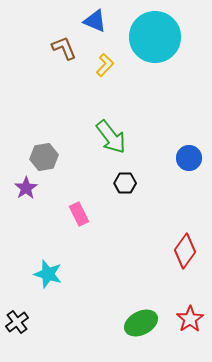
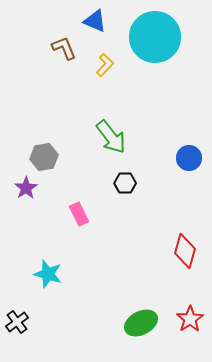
red diamond: rotated 20 degrees counterclockwise
